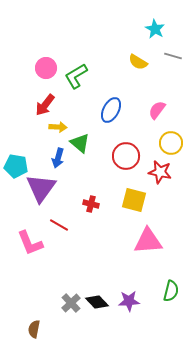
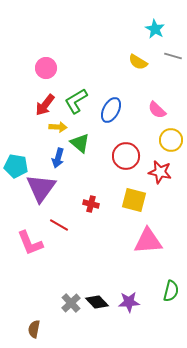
green L-shape: moved 25 px down
pink semicircle: rotated 84 degrees counterclockwise
yellow circle: moved 3 px up
purple star: moved 1 px down
